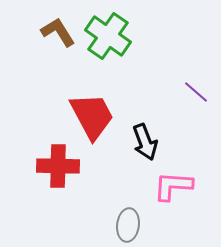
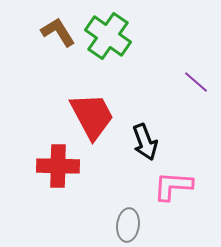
purple line: moved 10 px up
